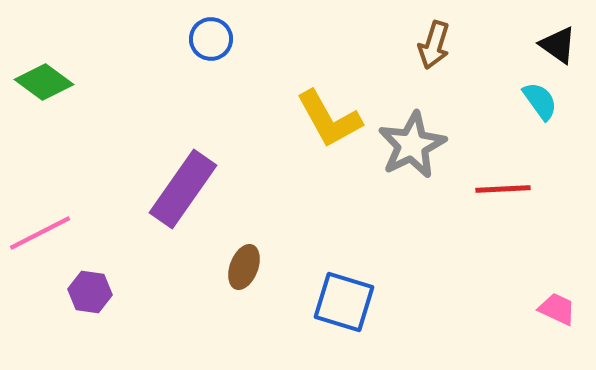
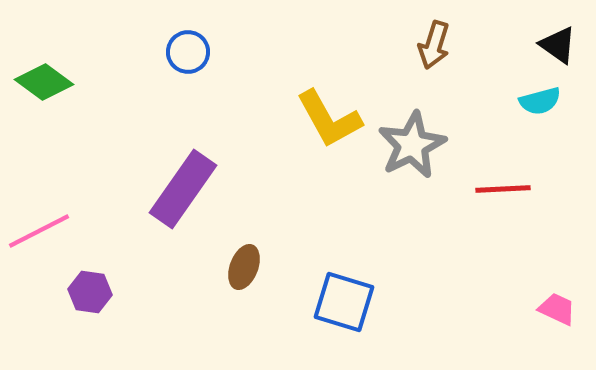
blue circle: moved 23 px left, 13 px down
cyan semicircle: rotated 111 degrees clockwise
pink line: moved 1 px left, 2 px up
